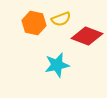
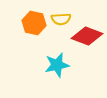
yellow semicircle: rotated 18 degrees clockwise
